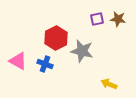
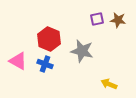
brown star: moved 1 px down
red hexagon: moved 7 px left, 1 px down; rotated 10 degrees counterclockwise
